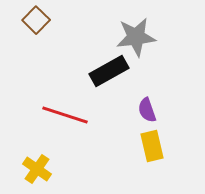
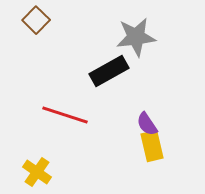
purple semicircle: moved 14 px down; rotated 15 degrees counterclockwise
yellow cross: moved 3 px down
